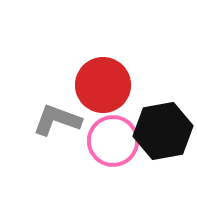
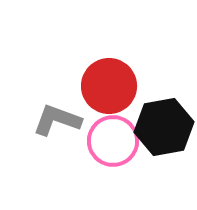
red circle: moved 6 px right, 1 px down
black hexagon: moved 1 px right, 4 px up
